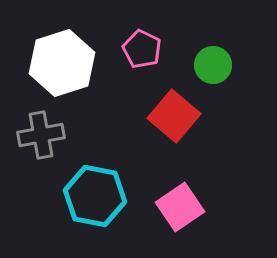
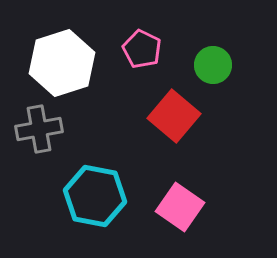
gray cross: moved 2 px left, 6 px up
pink square: rotated 21 degrees counterclockwise
